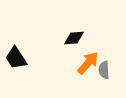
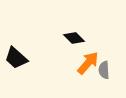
black diamond: rotated 50 degrees clockwise
black trapezoid: rotated 15 degrees counterclockwise
